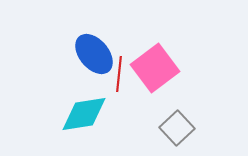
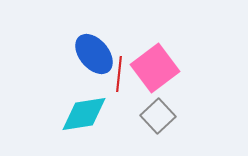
gray square: moved 19 px left, 12 px up
